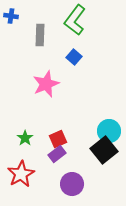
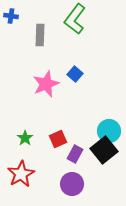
green L-shape: moved 1 px up
blue square: moved 1 px right, 17 px down
purple rectangle: moved 18 px right; rotated 24 degrees counterclockwise
